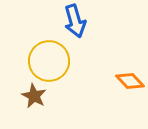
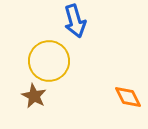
orange diamond: moved 2 px left, 16 px down; rotated 16 degrees clockwise
